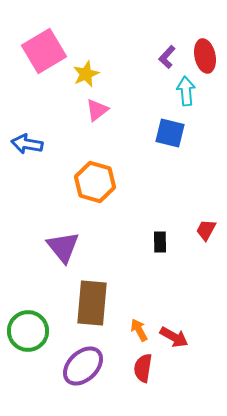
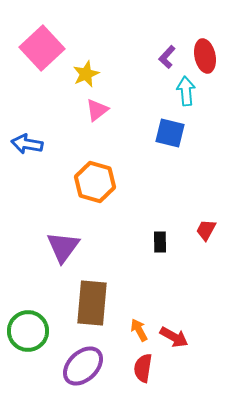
pink square: moved 2 px left, 3 px up; rotated 12 degrees counterclockwise
purple triangle: rotated 15 degrees clockwise
